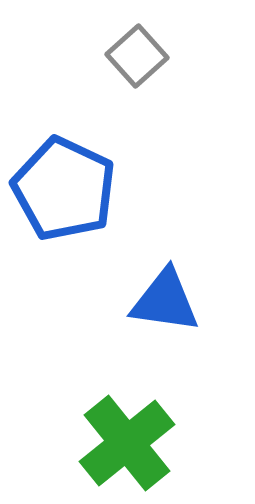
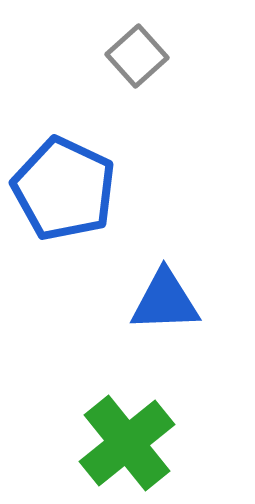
blue triangle: rotated 10 degrees counterclockwise
